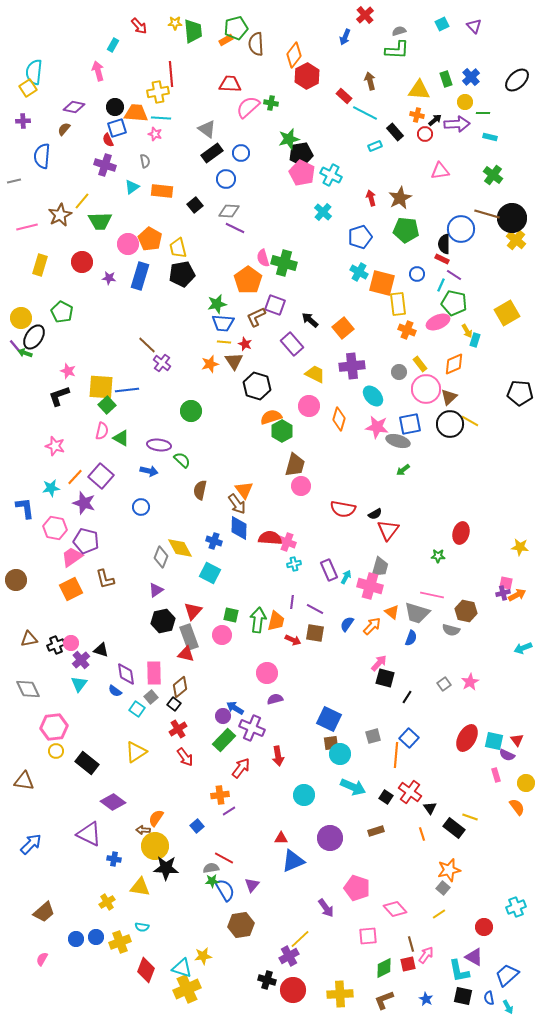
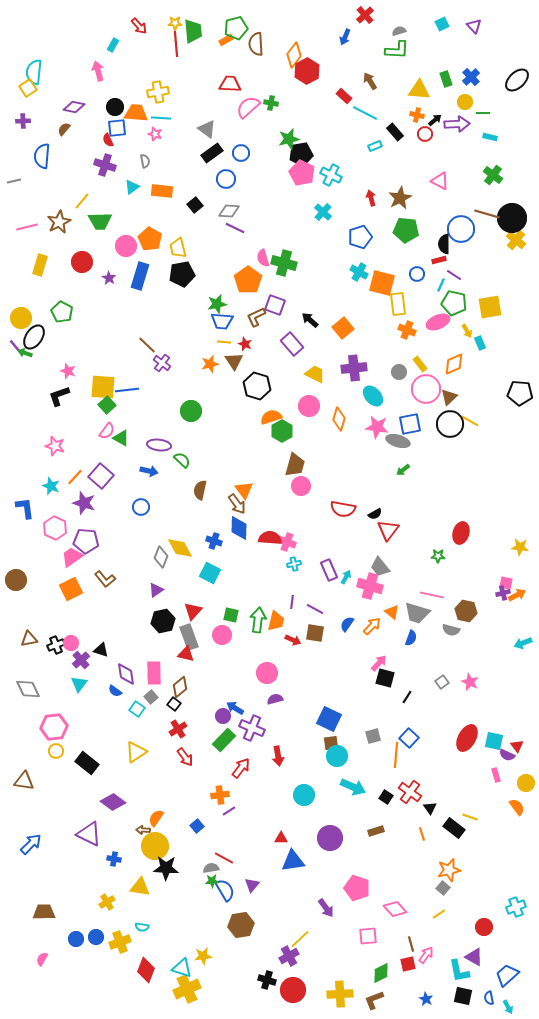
red line at (171, 74): moved 5 px right, 30 px up
red hexagon at (307, 76): moved 5 px up
brown arrow at (370, 81): rotated 18 degrees counterclockwise
blue square at (117, 128): rotated 12 degrees clockwise
pink triangle at (440, 171): moved 10 px down; rotated 36 degrees clockwise
brown star at (60, 215): moved 1 px left, 7 px down
pink circle at (128, 244): moved 2 px left, 2 px down
red rectangle at (442, 259): moved 3 px left, 1 px down; rotated 40 degrees counterclockwise
purple star at (109, 278): rotated 24 degrees clockwise
yellow square at (507, 313): moved 17 px left, 6 px up; rotated 20 degrees clockwise
blue trapezoid at (223, 323): moved 1 px left, 2 px up
cyan rectangle at (475, 340): moved 5 px right, 3 px down; rotated 40 degrees counterclockwise
purple cross at (352, 366): moved 2 px right, 2 px down
yellow square at (101, 387): moved 2 px right
pink semicircle at (102, 431): moved 5 px right; rotated 24 degrees clockwise
cyan star at (51, 488): moved 2 px up; rotated 30 degrees clockwise
pink hexagon at (55, 528): rotated 15 degrees clockwise
purple pentagon at (86, 541): rotated 10 degrees counterclockwise
gray trapezoid at (380, 567): rotated 125 degrees clockwise
brown L-shape at (105, 579): rotated 25 degrees counterclockwise
cyan arrow at (523, 648): moved 5 px up
pink star at (470, 682): rotated 18 degrees counterclockwise
gray square at (444, 684): moved 2 px left, 2 px up
red triangle at (517, 740): moved 6 px down
cyan circle at (340, 754): moved 3 px left, 2 px down
blue triangle at (293, 861): rotated 15 degrees clockwise
brown trapezoid at (44, 912): rotated 140 degrees counterclockwise
green diamond at (384, 968): moved 3 px left, 5 px down
brown L-shape at (384, 1000): moved 10 px left
